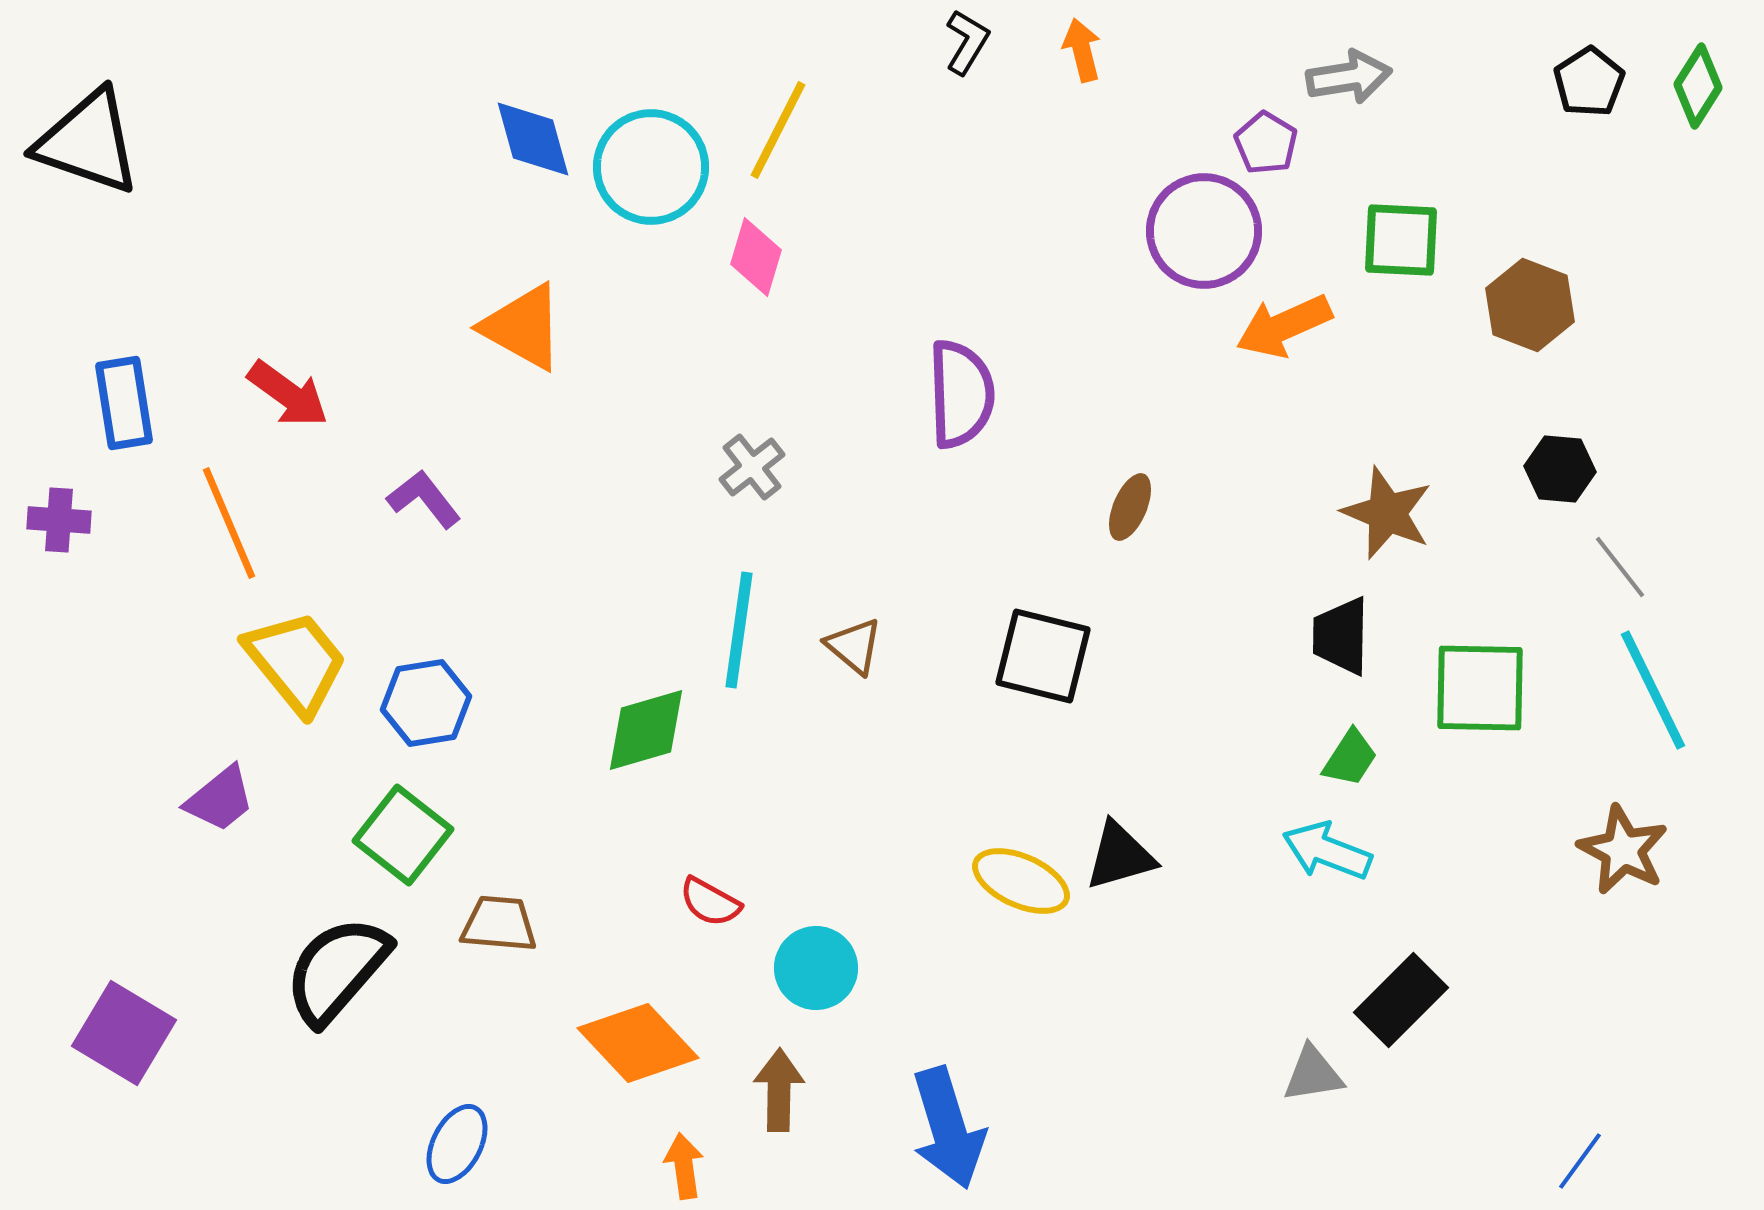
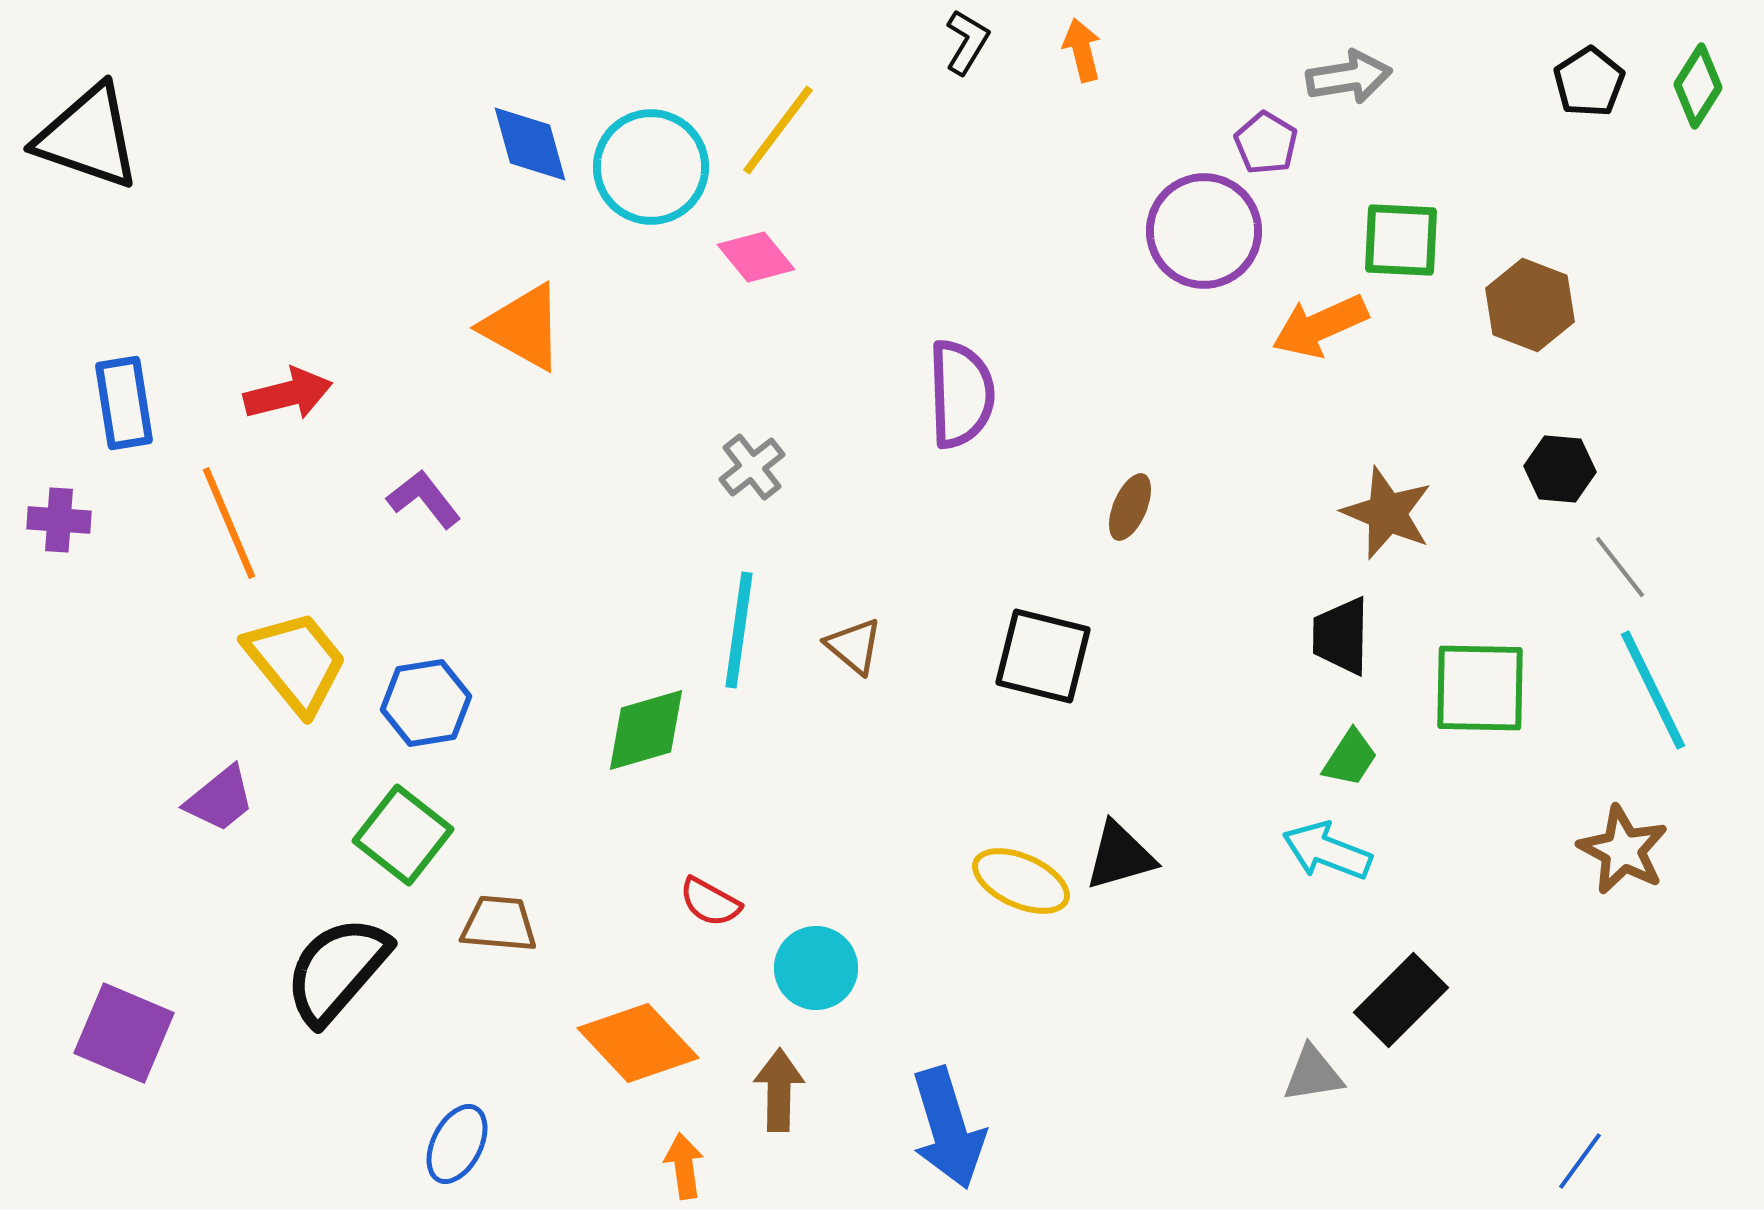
yellow line at (778, 130): rotated 10 degrees clockwise
blue diamond at (533, 139): moved 3 px left, 5 px down
black triangle at (88, 142): moved 5 px up
pink diamond at (756, 257): rotated 56 degrees counterclockwise
orange arrow at (1284, 326): moved 36 px right
red arrow at (288, 394): rotated 50 degrees counterclockwise
purple square at (124, 1033): rotated 8 degrees counterclockwise
